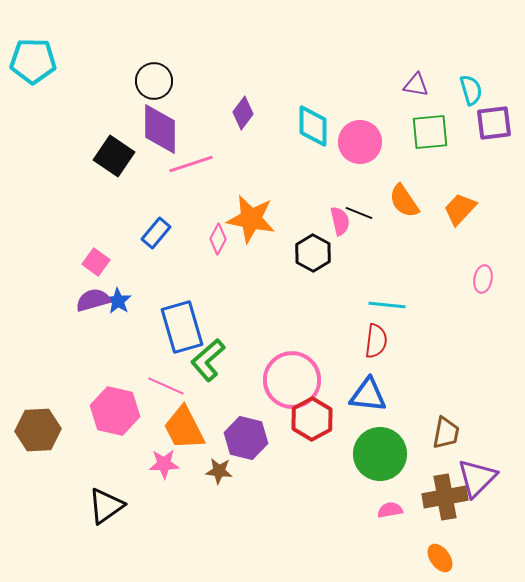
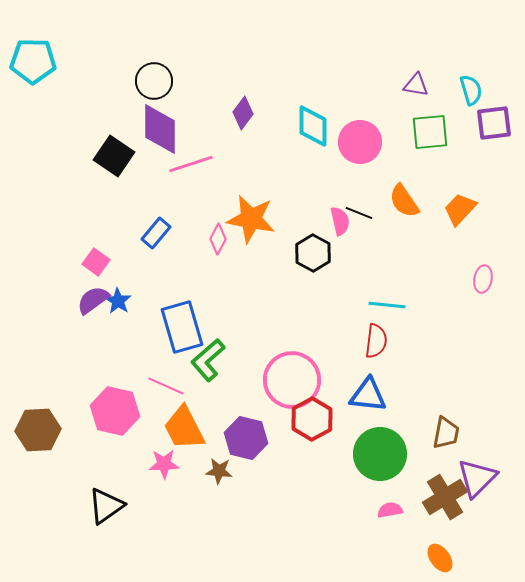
purple semicircle at (93, 300): rotated 20 degrees counterclockwise
brown cross at (445, 497): rotated 21 degrees counterclockwise
